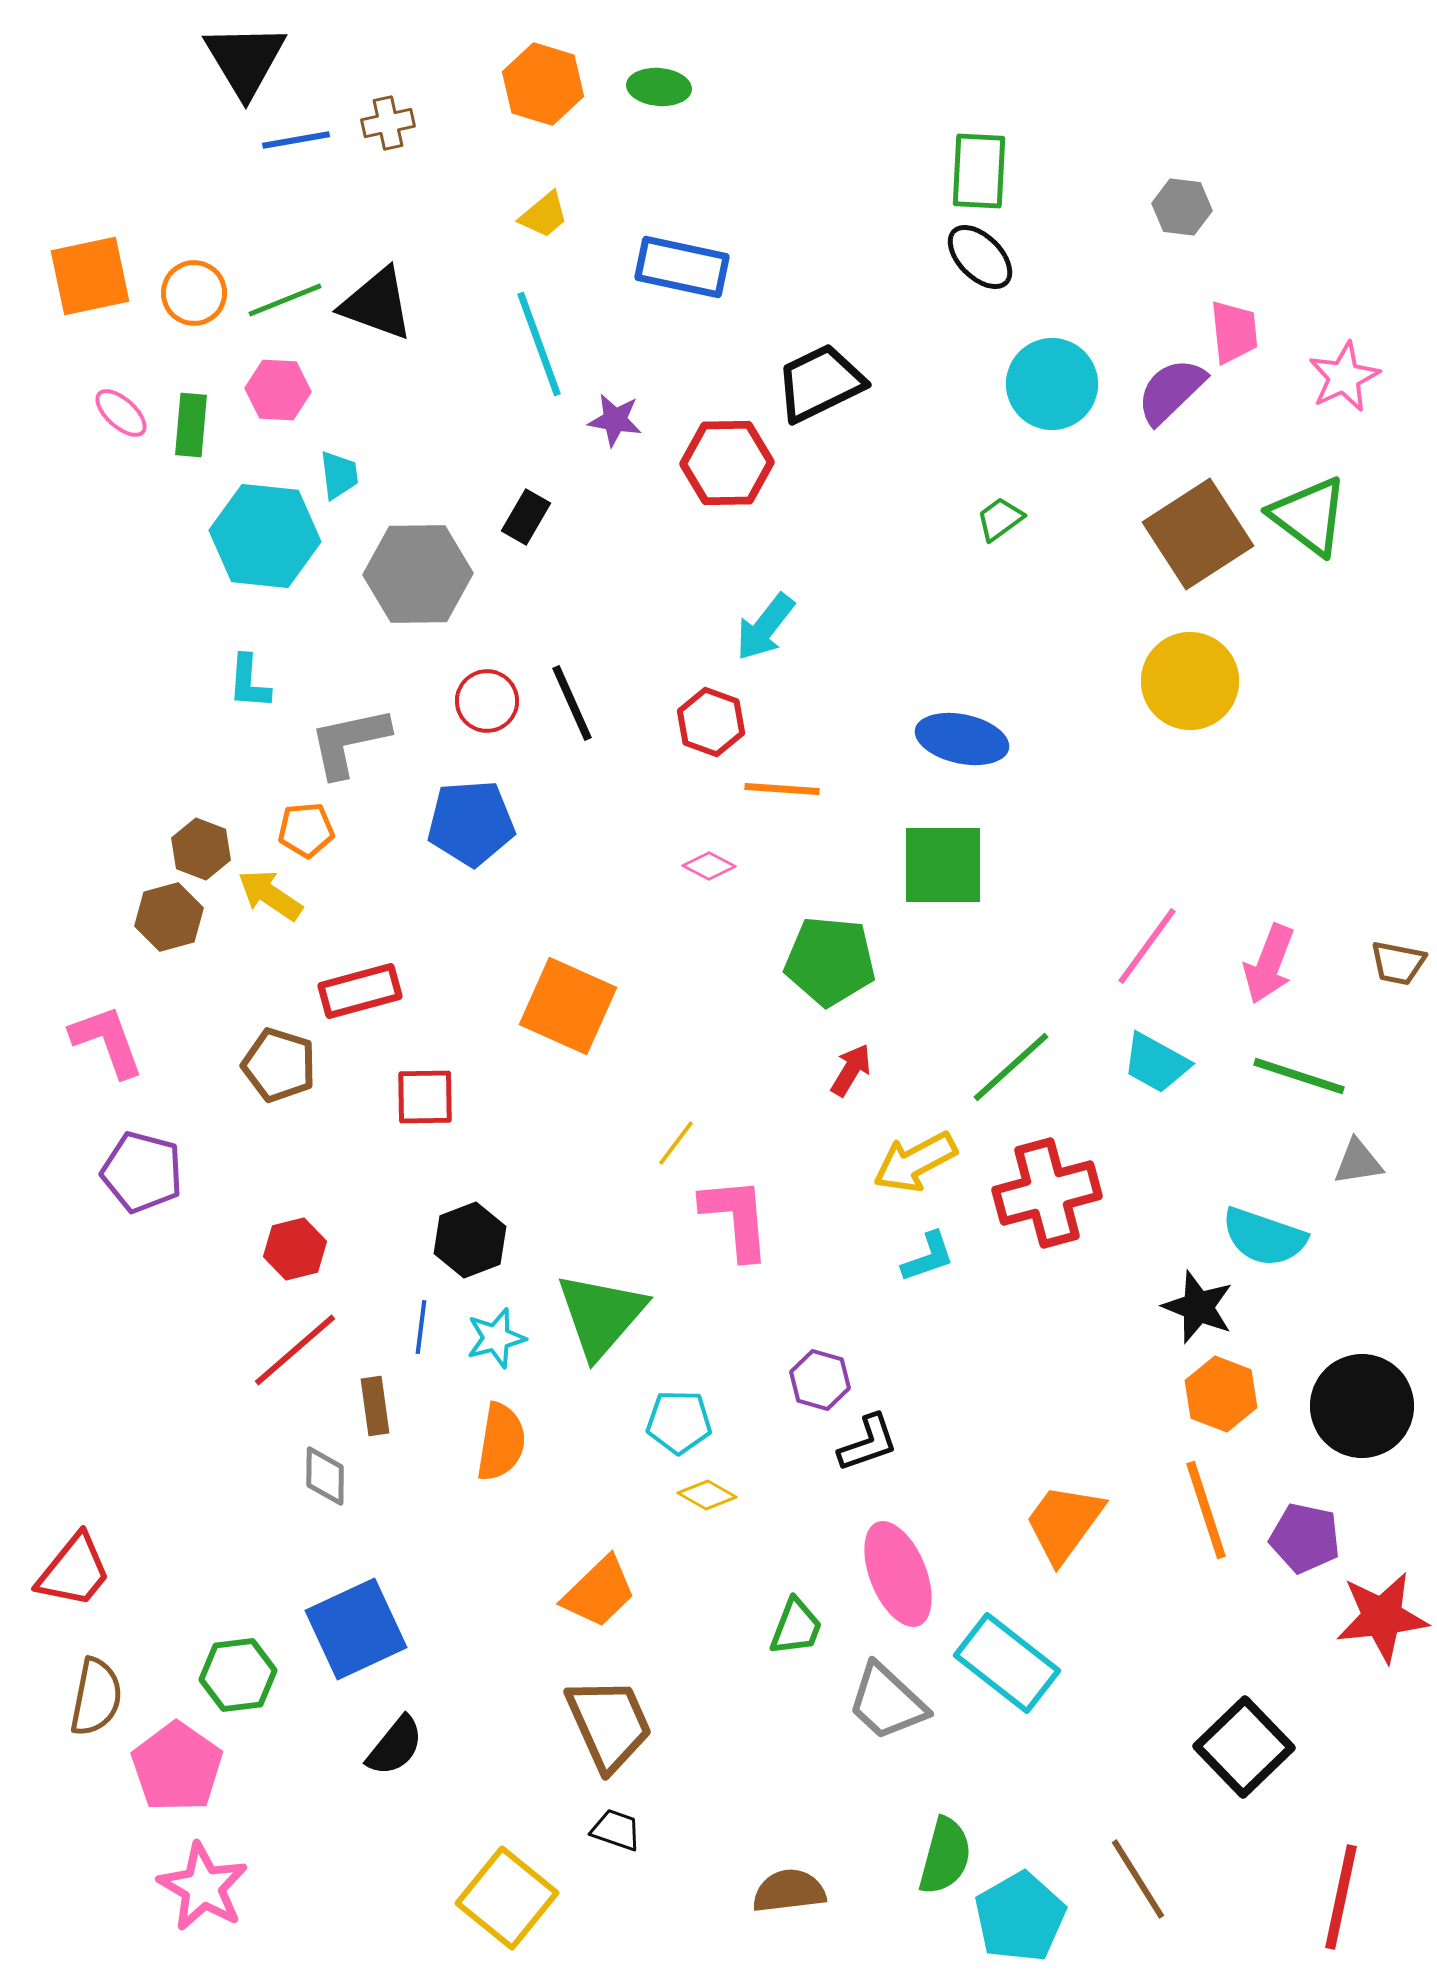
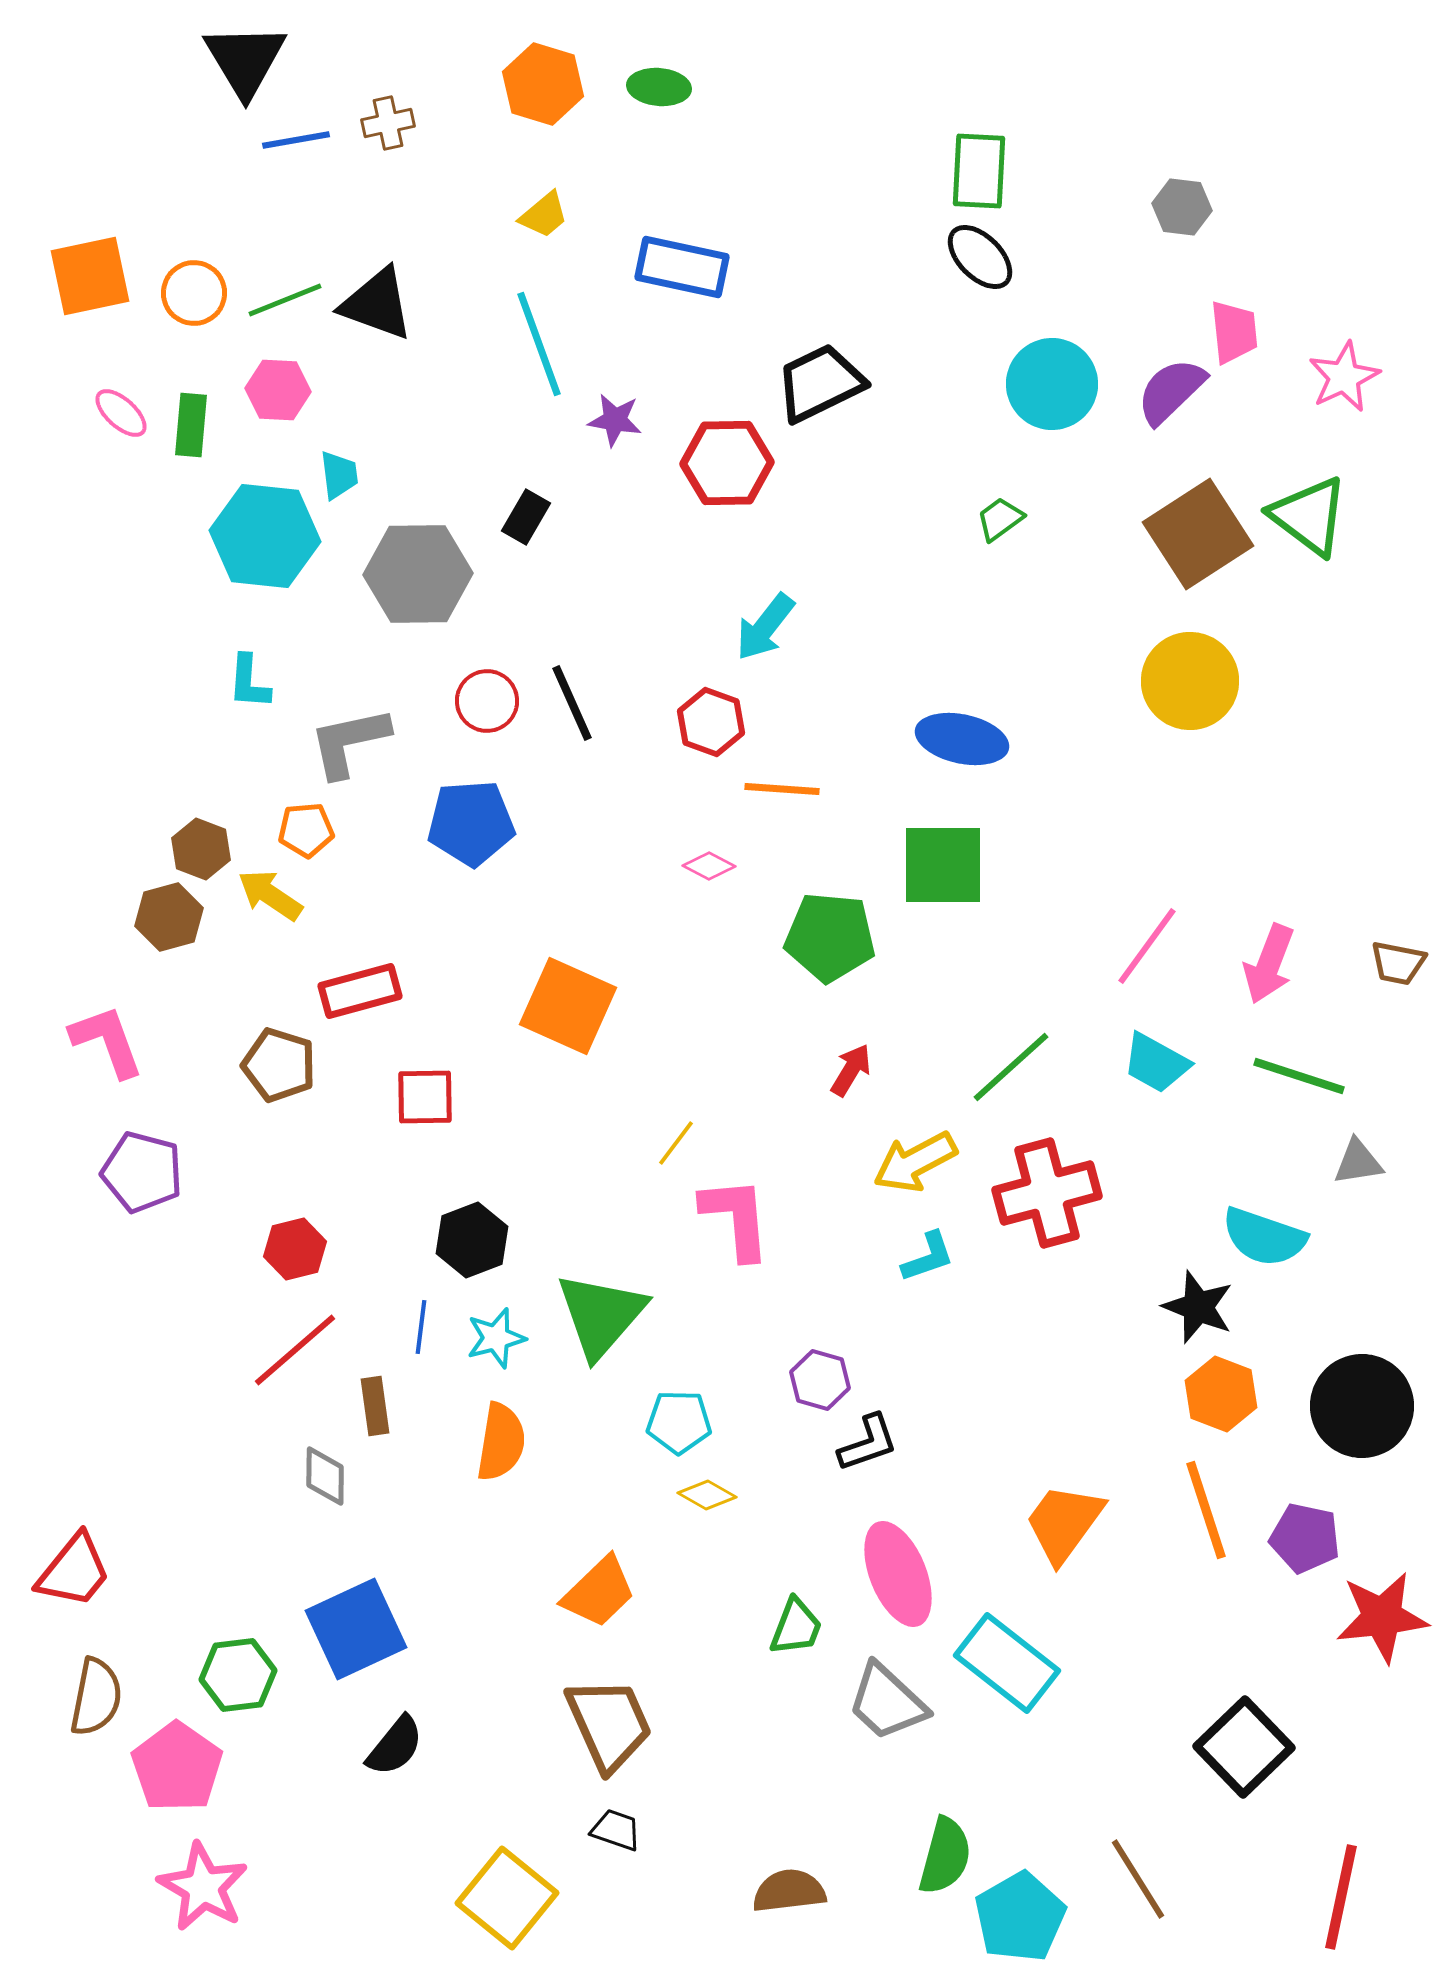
green pentagon at (830, 961): moved 24 px up
black hexagon at (470, 1240): moved 2 px right
